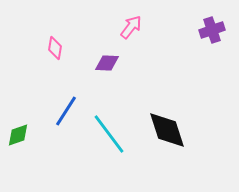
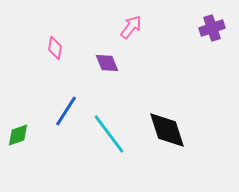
purple cross: moved 2 px up
purple diamond: rotated 65 degrees clockwise
